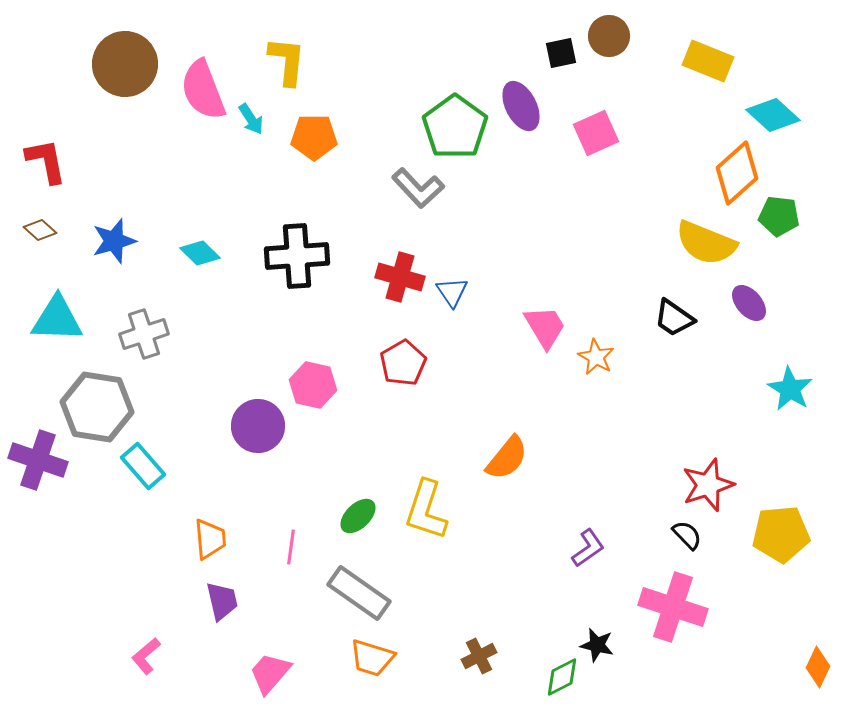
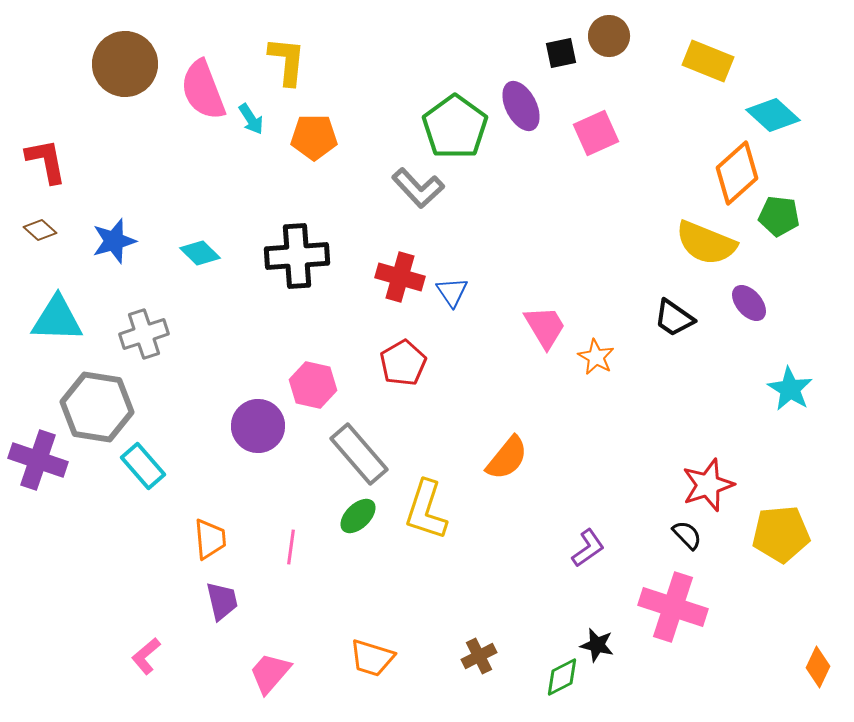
gray rectangle at (359, 593): moved 139 px up; rotated 14 degrees clockwise
